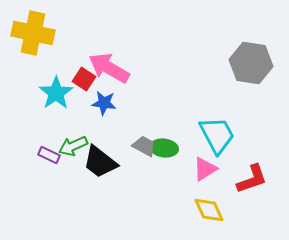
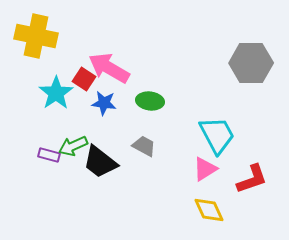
yellow cross: moved 3 px right, 3 px down
gray hexagon: rotated 9 degrees counterclockwise
green ellipse: moved 14 px left, 47 px up
purple rectangle: rotated 10 degrees counterclockwise
